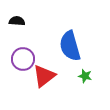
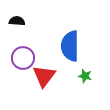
blue semicircle: rotated 16 degrees clockwise
purple circle: moved 1 px up
red triangle: rotated 15 degrees counterclockwise
